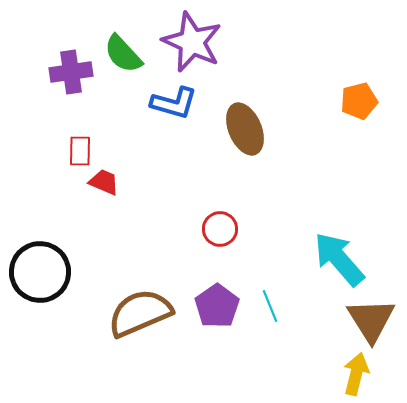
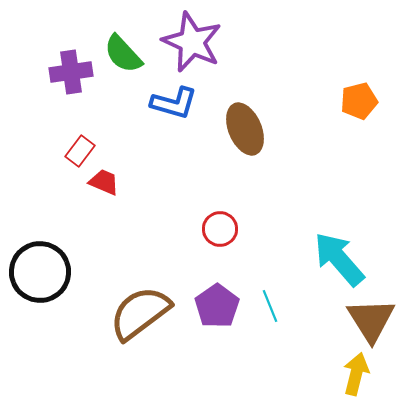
red rectangle: rotated 36 degrees clockwise
brown semicircle: rotated 14 degrees counterclockwise
